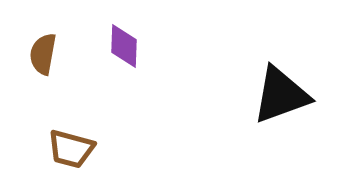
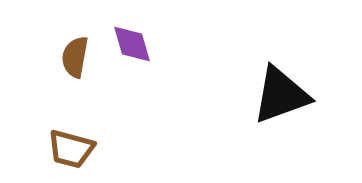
purple diamond: moved 8 px right, 2 px up; rotated 18 degrees counterclockwise
brown semicircle: moved 32 px right, 3 px down
